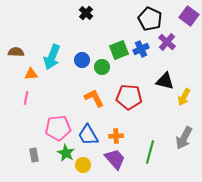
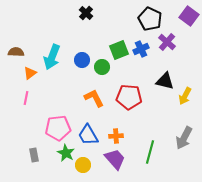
orange triangle: moved 1 px left, 1 px up; rotated 32 degrees counterclockwise
yellow arrow: moved 1 px right, 1 px up
